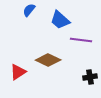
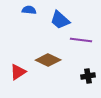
blue semicircle: rotated 56 degrees clockwise
black cross: moved 2 px left, 1 px up
